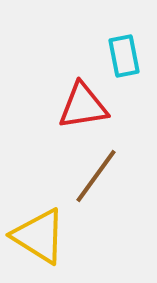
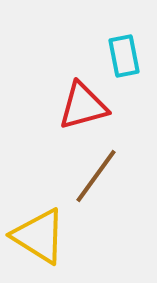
red triangle: rotated 6 degrees counterclockwise
